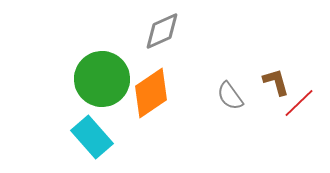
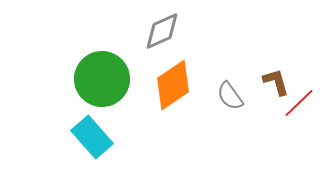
orange diamond: moved 22 px right, 8 px up
